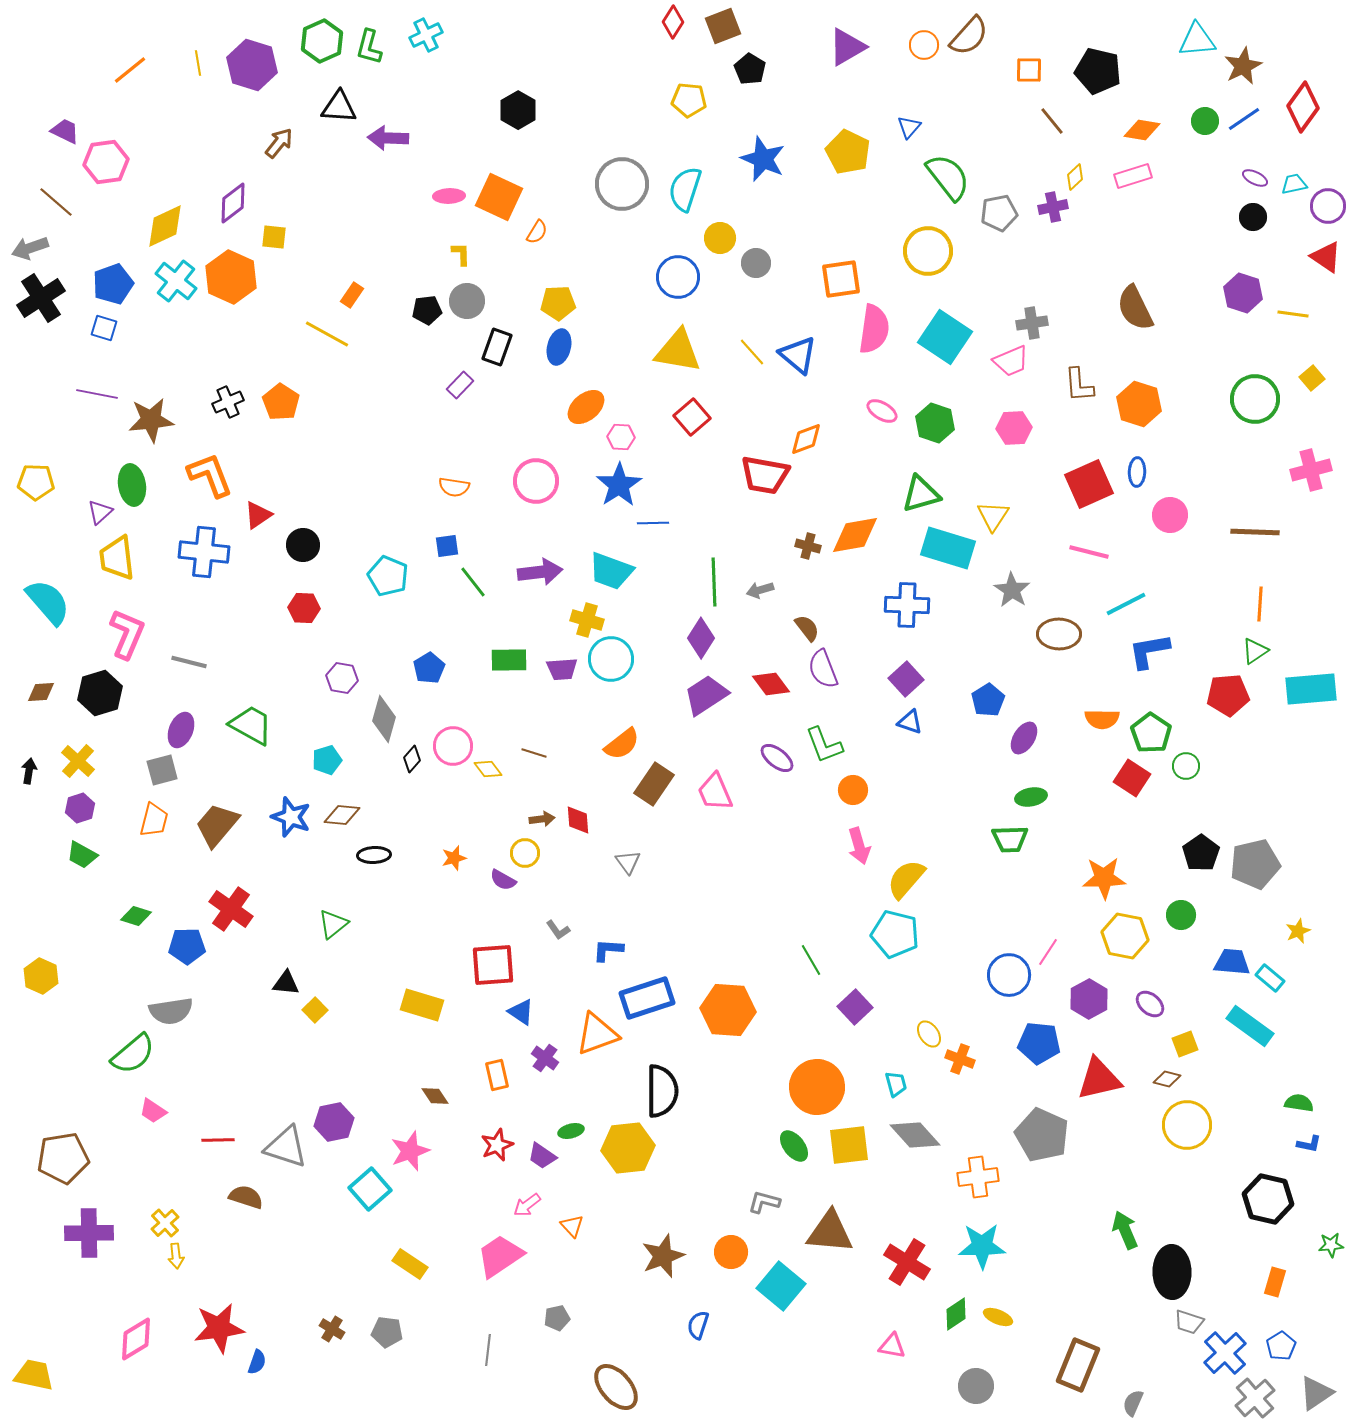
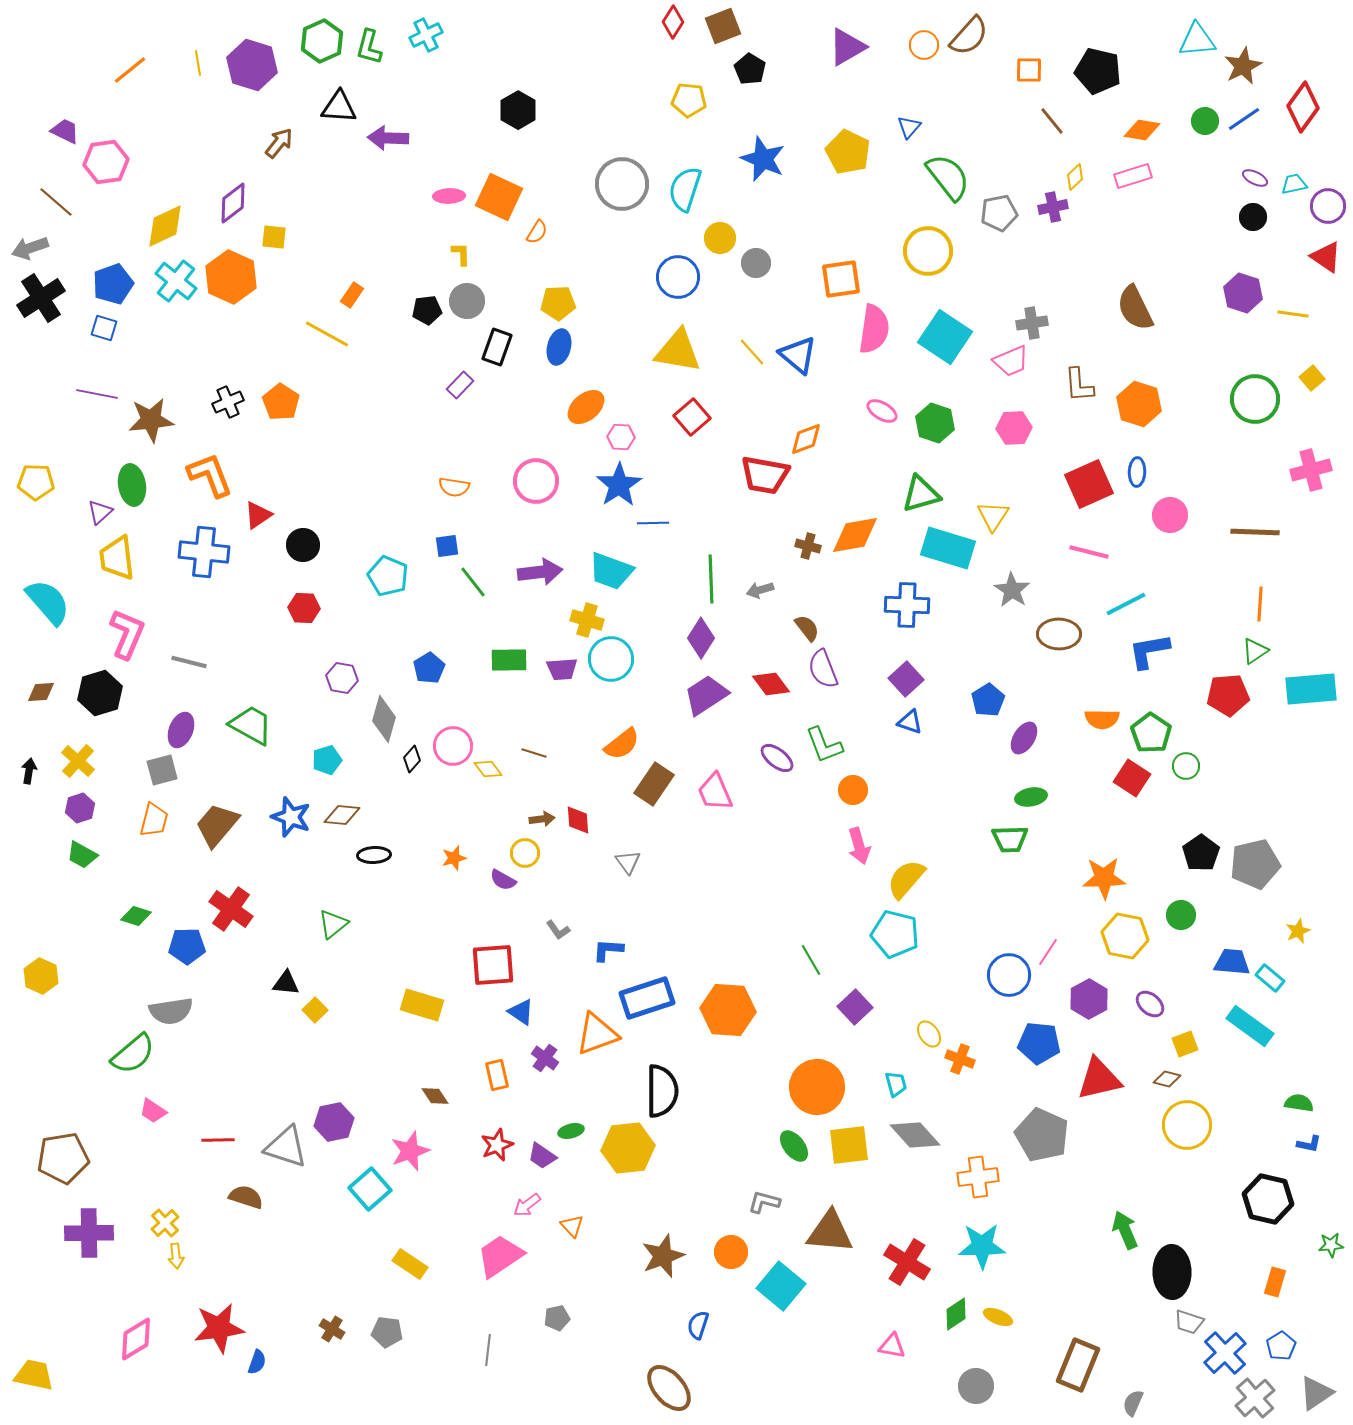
green line at (714, 582): moved 3 px left, 3 px up
brown ellipse at (616, 1387): moved 53 px right, 1 px down
